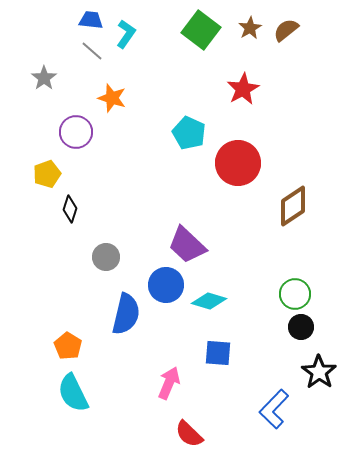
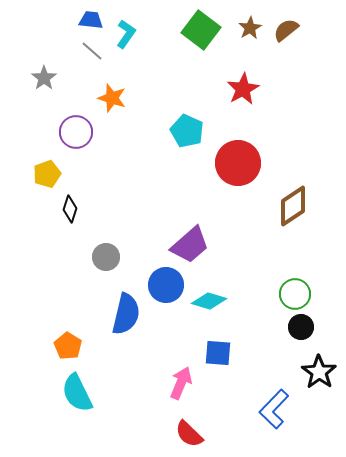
cyan pentagon: moved 2 px left, 2 px up
purple trapezoid: moved 3 px right; rotated 84 degrees counterclockwise
pink arrow: moved 12 px right
cyan semicircle: moved 4 px right
